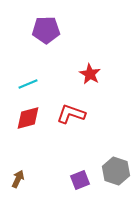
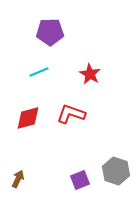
purple pentagon: moved 4 px right, 2 px down
cyan line: moved 11 px right, 12 px up
